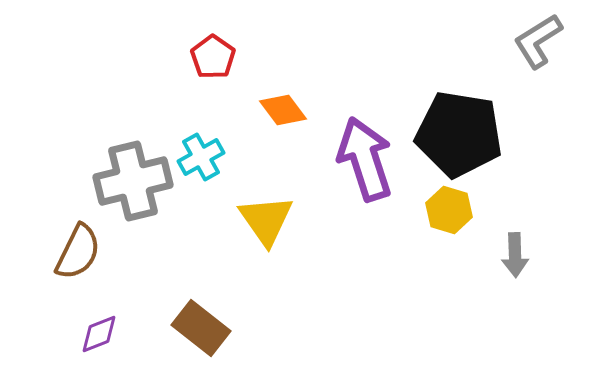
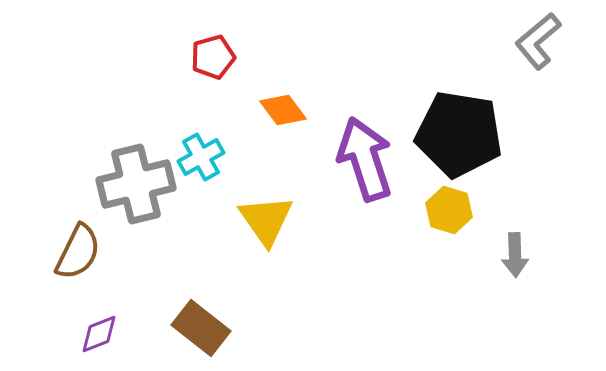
gray L-shape: rotated 8 degrees counterclockwise
red pentagon: rotated 21 degrees clockwise
gray cross: moved 3 px right, 3 px down
